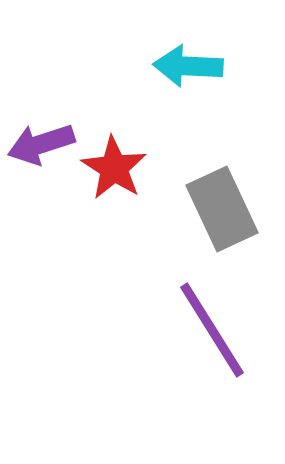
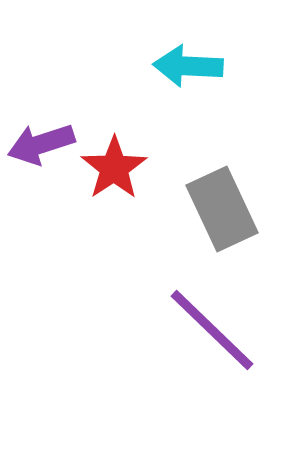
red star: rotated 6 degrees clockwise
purple line: rotated 14 degrees counterclockwise
